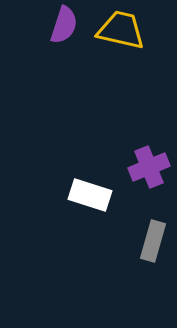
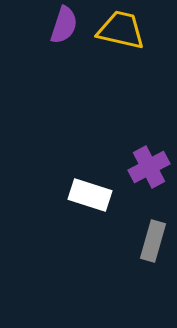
purple cross: rotated 6 degrees counterclockwise
